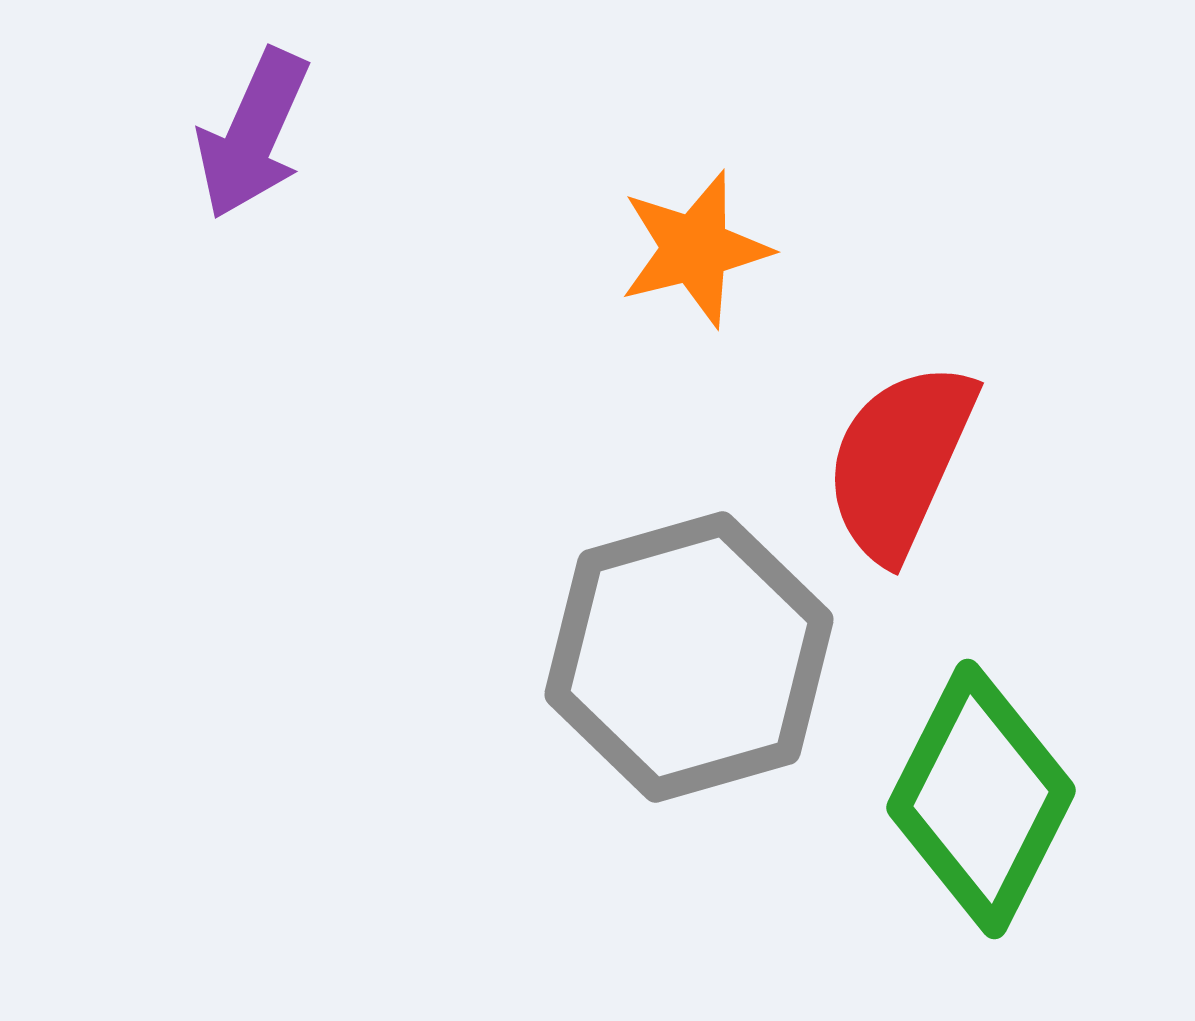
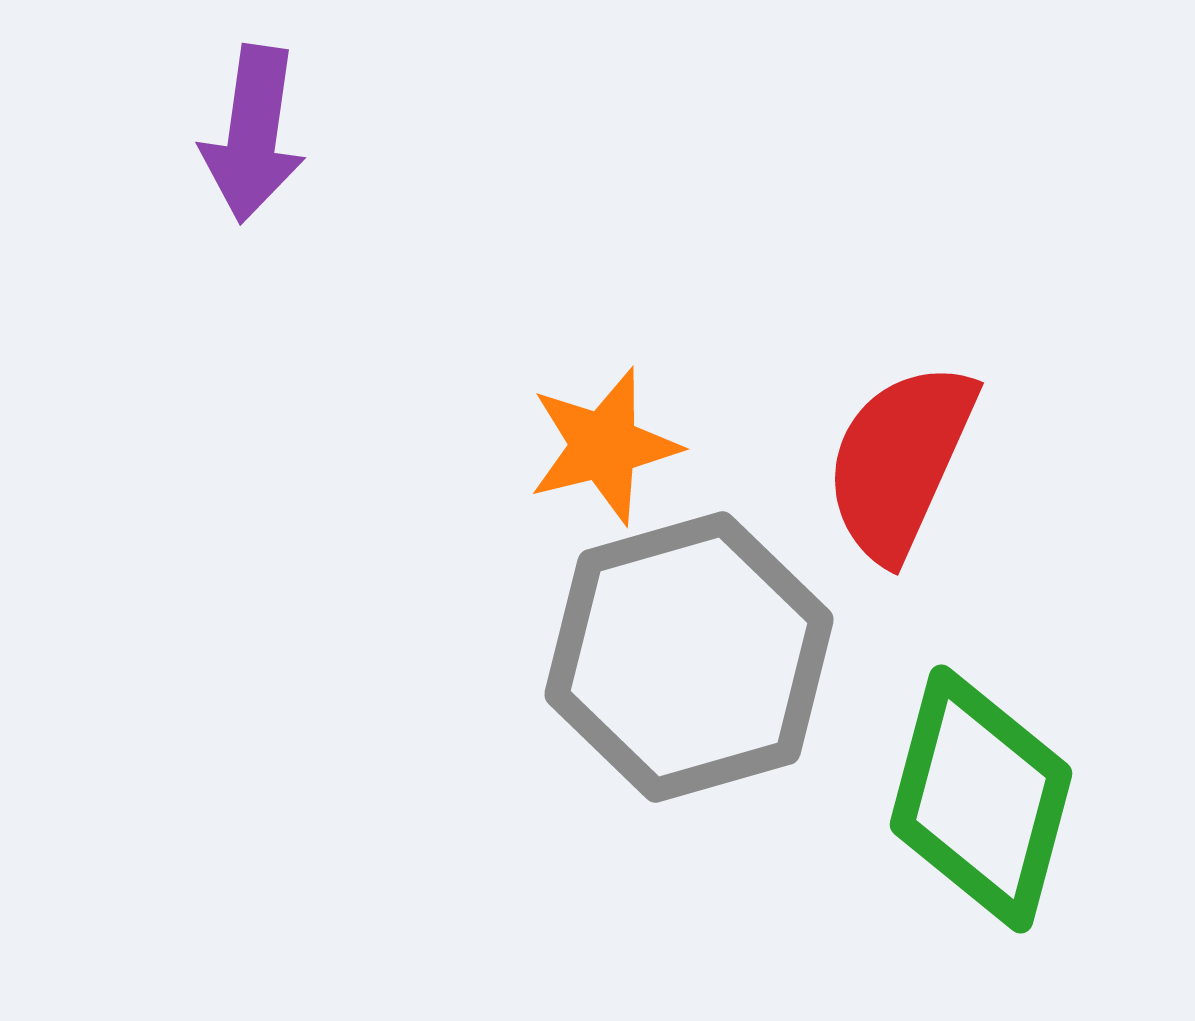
purple arrow: rotated 16 degrees counterclockwise
orange star: moved 91 px left, 197 px down
green diamond: rotated 12 degrees counterclockwise
